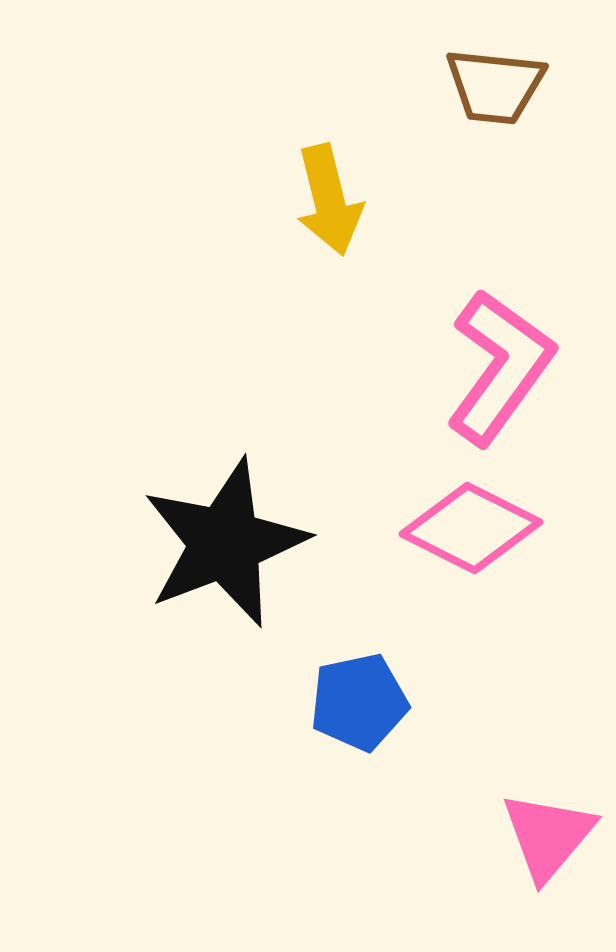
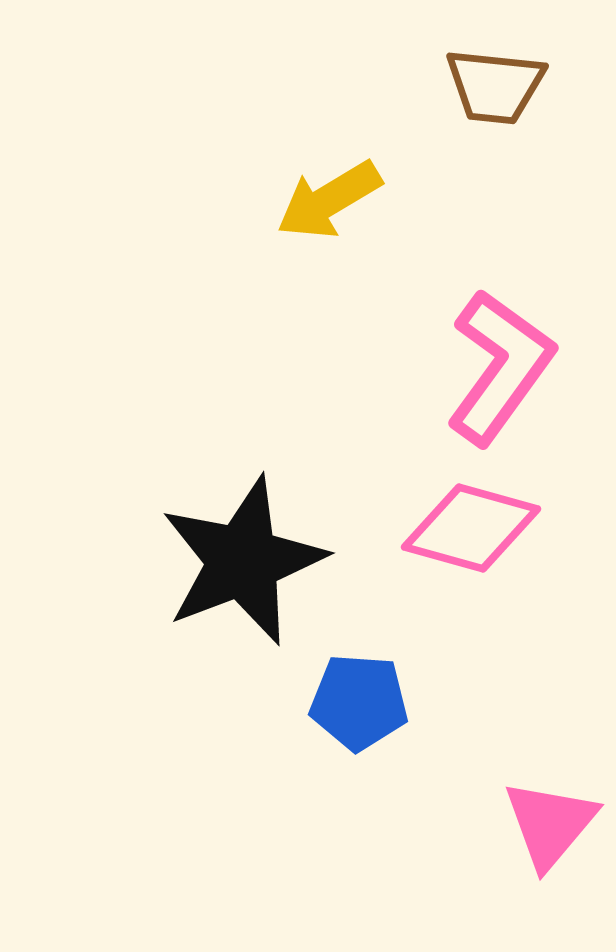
yellow arrow: rotated 73 degrees clockwise
pink diamond: rotated 11 degrees counterclockwise
black star: moved 18 px right, 18 px down
blue pentagon: rotated 16 degrees clockwise
pink triangle: moved 2 px right, 12 px up
